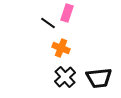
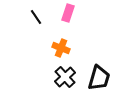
pink rectangle: moved 1 px right
black line: moved 12 px left, 6 px up; rotated 21 degrees clockwise
black trapezoid: rotated 68 degrees counterclockwise
